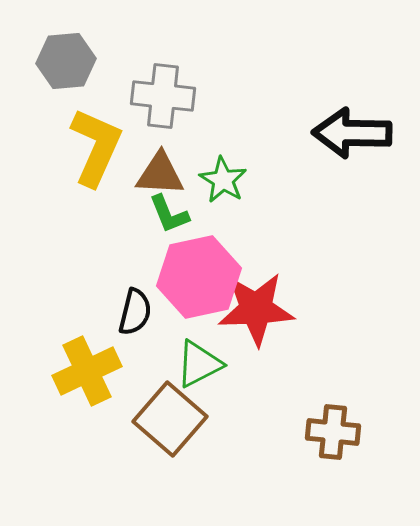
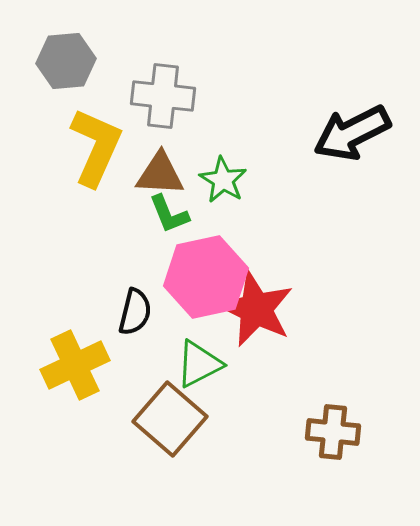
black arrow: rotated 28 degrees counterclockwise
pink hexagon: moved 7 px right
red star: rotated 28 degrees clockwise
yellow cross: moved 12 px left, 6 px up
